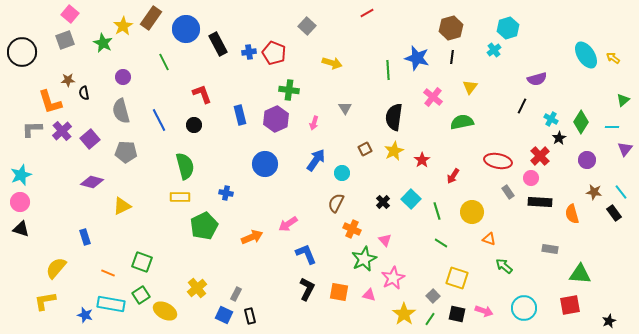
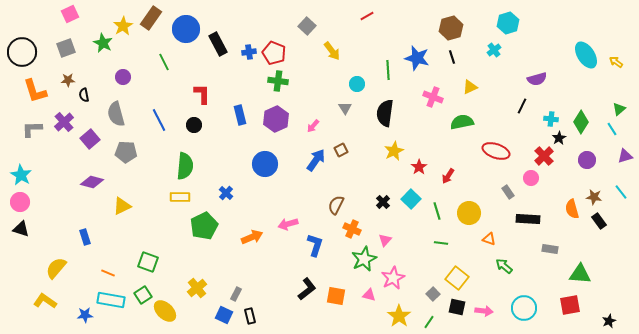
red line at (367, 13): moved 3 px down
pink square at (70, 14): rotated 24 degrees clockwise
cyan hexagon at (508, 28): moved 5 px up
gray square at (65, 40): moved 1 px right, 8 px down
black line at (452, 57): rotated 24 degrees counterclockwise
yellow arrow at (613, 58): moved 3 px right, 4 px down
yellow arrow at (332, 63): moved 12 px up; rotated 36 degrees clockwise
yellow triangle at (470, 87): rotated 28 degrees clockwise
green cross at (289, 90): moved 11 px left, 9 px up
black semicircle at (84, 93): moved 2 px down
red L-shape at (202, 94): rotated 20 degrees clockwise
pink cross at (433, 97): rotated 18 degrees counterclockwise
green triangle at (623, 100): moved 4 px left, 9 px down
orange L-shape at (50, 102): moved 15 px left, 11 px up
gray semicircle at (121, 111): moved 5 px left, 3 px down
black semicircle at (394, 117): moved 9 px left, 4 px up
cyan cross at (551, 119): rotated 24 degrees counterclockwise
pink arrow at (314, 123): moved 1 px left, 3 px down; rotated 24 degrees clockwise
cyan line at (612, 127): moved 2 px down; rotated 56 degrees clockwise
purple cross at (62, 131): moved 2 px right, 9 px up
brown square at (365, 149): moved 24 px left, 1 px down
purple triangle at (625, 149): moved 7 px down; rotated 35 degrees clockwise
red cross at (540, 156): moved 4 px right
red star at (422, 160): moved 3 px left, 7 px down
red ellipse at (498, 161): moved 2 px left, 10 px up; rotated 8 degrees clockwise
green semicircle at (185, 166): rotated 20 degrees clockwise
cyan circle at (342, 173): moved 15 px right, 89 px up
cyan star at (21, 175): rotated 20 degrees counterclockwise
red arrow at (453, 176): moved 5 px left
brown star at (594, 192): moved 5 px down
blue cross at (226, 193): rotated 32 degrees clockwise
black rectangle at (540, 202): moved 12 px left, 17 px down
brown semicircle at (336, 203): moved 2 px down
yellow circle at (472, 212): moved 3 px left, 1 px down
black rectangle at (614, 213): moved 15 px left, 8 px down
orange semicircle at (572, 214): moved 5 px up
pink arrow at (288, 224): rotated 18 degrees clockwise
pink triangle at (385, 240): rotated 24 degrees clockwise
green line at (441, 243): rotated 24 degrees counterclockwise
blue L-shape at (306, 254): moved 9 px right, 9 px up; rotated 40 degrees clockwise
green square at (142, 262): moved 6 px right
yellow square at (457, 278): rotated 20 degrees clockwise
black L-shape at (307, 289): rotated 25 degrees clockwise
orange square at (339, 292): moved 3 px left, 4 px down
green square at (141, 295): moved 2 px right
gray square at (433, 296): moved 2 px up
yellow L-shape at (45, 301): rotated 45 degrees clockwise
cyan rectangle at (111, 304): moved 4 px up
yellow ellipse at (165, 311): rotated 15 degrees clockwise
pink arrow at (484, 311): rotated 12 degrees counterclockwise
yellow star at (404, 314): moved 5 px left, 2 px down
black square at (457, 314): moved 7 px up
blue star at (85, 315): rotated 21 degrees counterclockwise
green line at (430, 319): moved 1 px left, 3 px down
